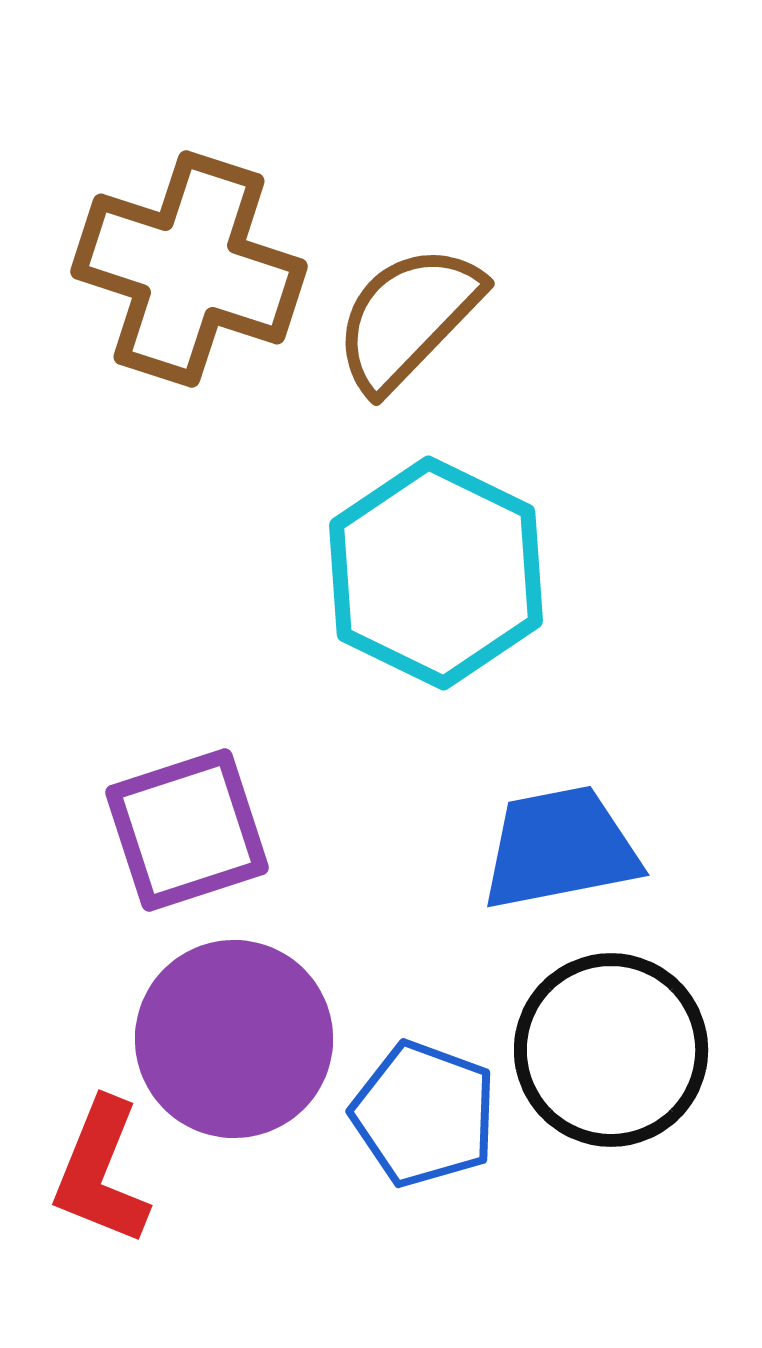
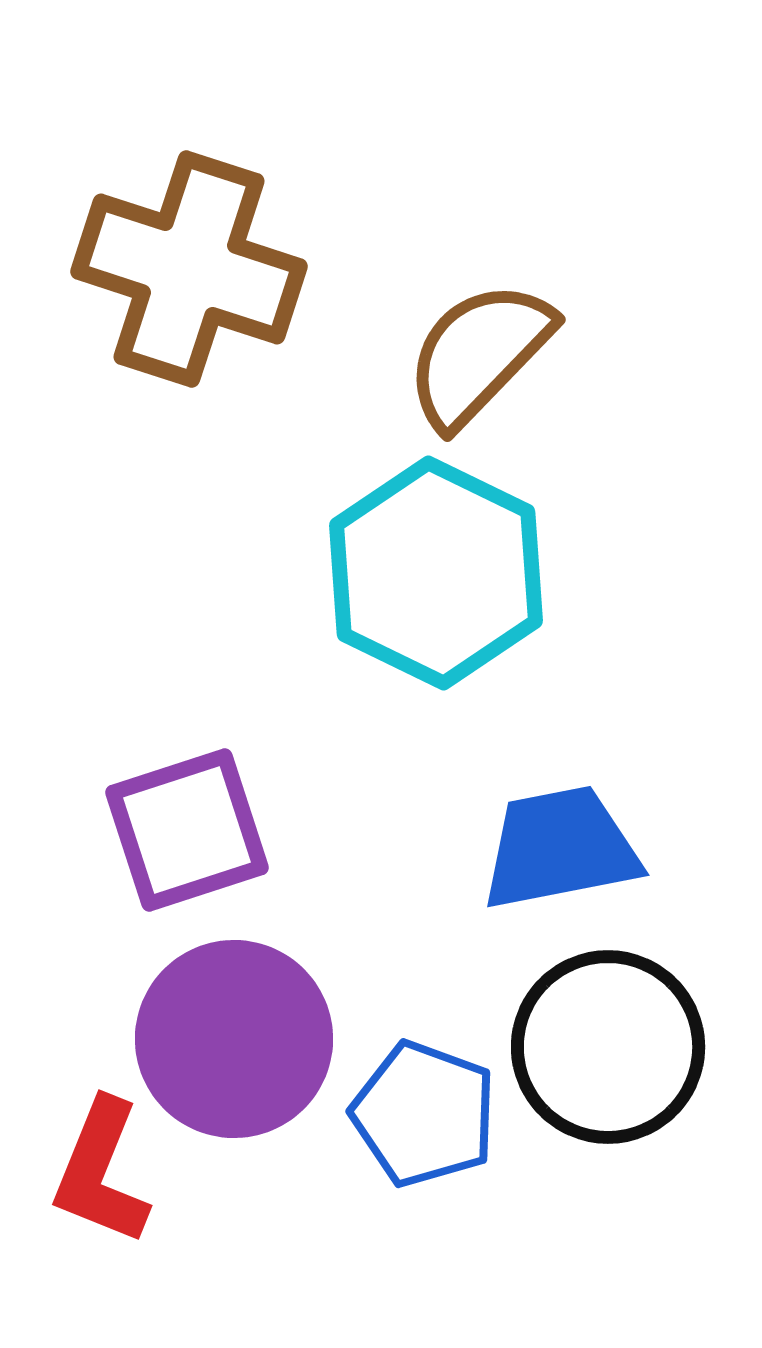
brown semicircle: moved 71 px right, 36 px down
black circle: moved 3 px left, 3 px up
